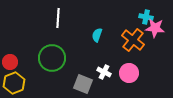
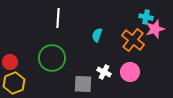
pink star: moved 1 px down; rotated 24 degrees counterclockwise
pink circle: moved 1 px right, 1 px up
gray square: rotated 18 degrees counterclockwise
